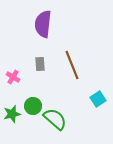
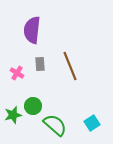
purple semicircle: moved 11 px left, 6 px down
brown line: moved 2 px left, 1 px down
pink cross: moved 4 px right, 4 px up
cyan square: moved 6 px left, 24 px down
green star: moved 1 px right, 1 px down
green semicircle: moved 6 px down
